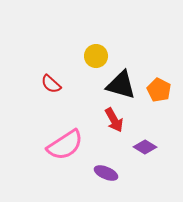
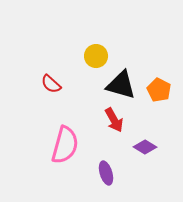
pink semicircle: rotated 42 degrees counterclockwise
purple ellipse: rotated 50 degrees clockwise
